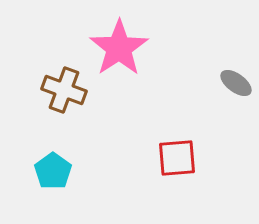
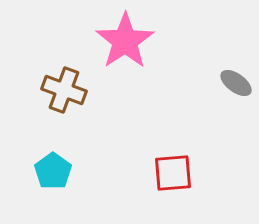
pink star: moved 6 px right, 7 px up
red square: moved 4 px left, 15 px down
